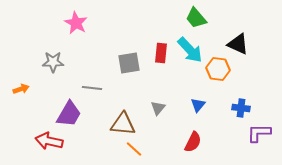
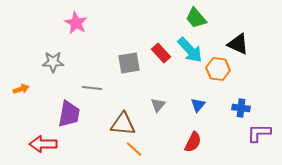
red rectangle: rotated 48 degrees counterclockwise
gray triangle: moved 3 px up
purple trapezoid: rotated 20 degrees counterclockwise
red arrow: moved 6 px left, 3 px down; rotated 12 degrees counterclockwise
